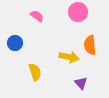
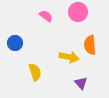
pink semicircle: moved 9 px right
